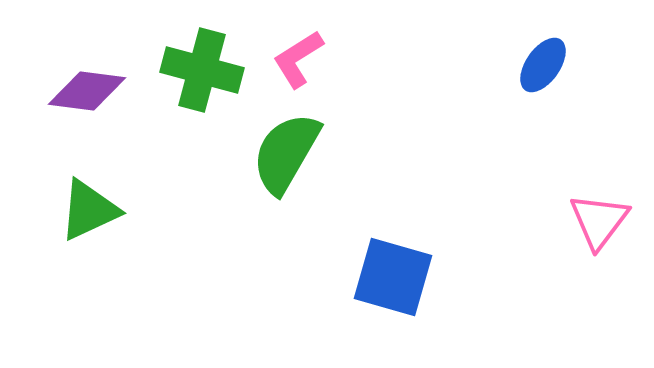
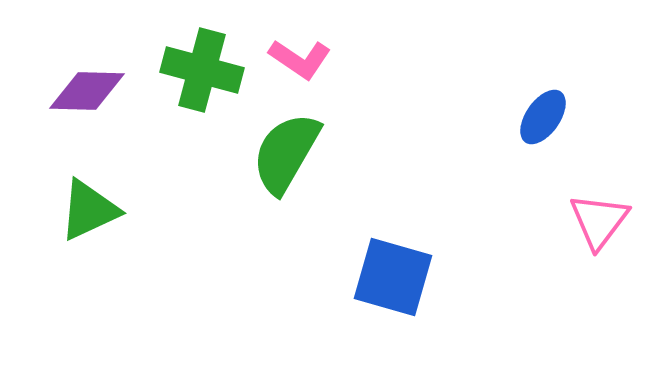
pink L-shape: moved 2 px right; rotated 114 degrees counterclockwise
blue ellipse: moved 52 px down
purple diamond: rotated 6 degrees counterclockwise
